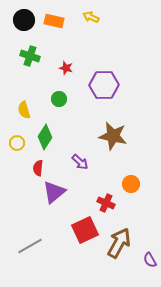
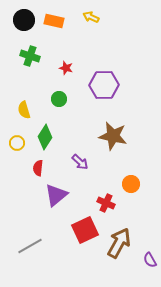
purple triangle: moved 2 px right, 3 px down
